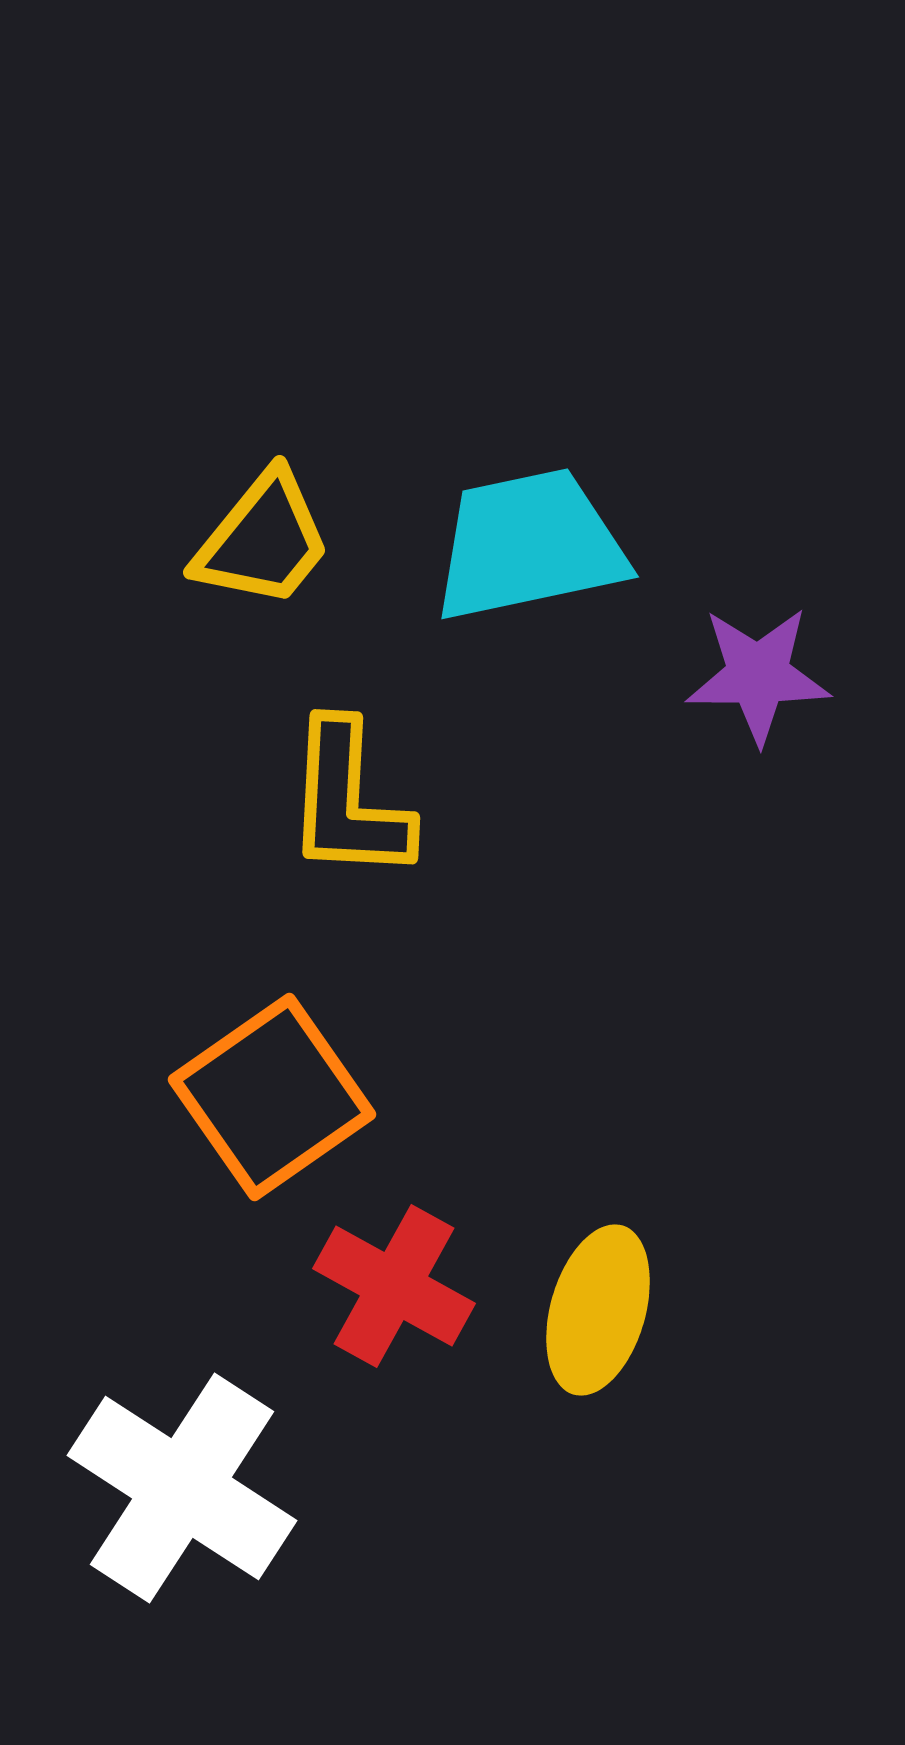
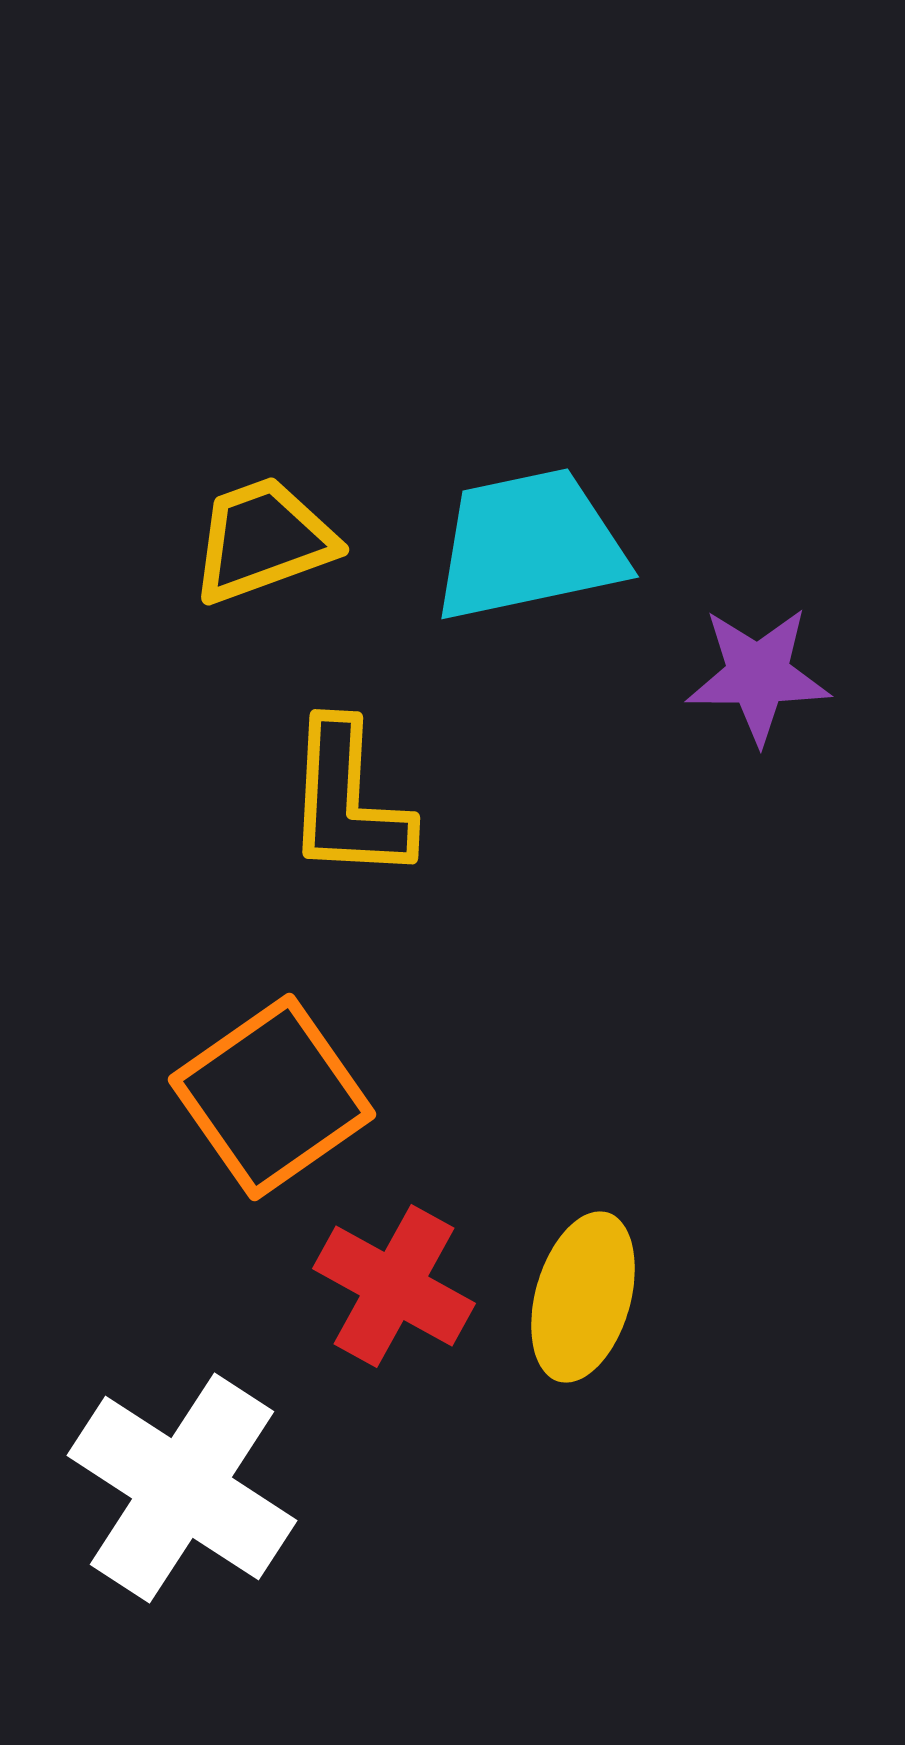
yellow trapezoid: rotated 149 degrees counterclockwise
yellow ellipse: moved 15 px left, 13 px up
